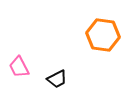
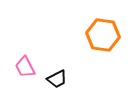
pink trapezoid: moved 6 px right
